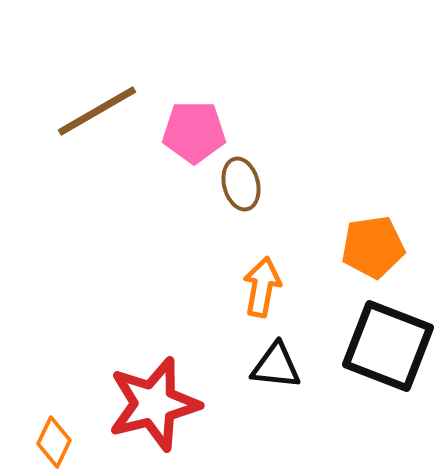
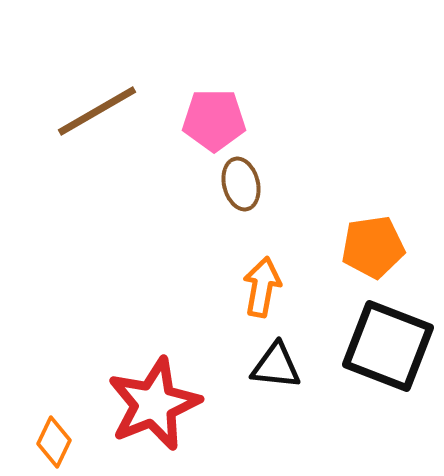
pink pentagon: moved 20 px right, 12 px up
red star: rotated 8 degrees counterclockwise
